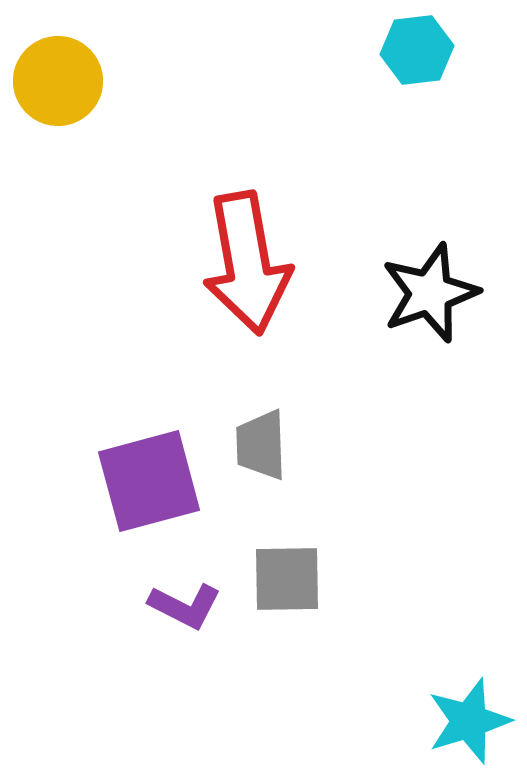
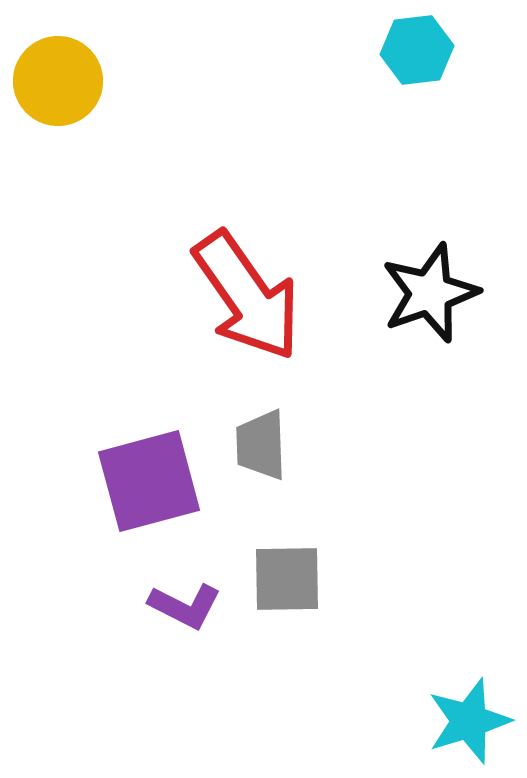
red arrow: moved 33 px down; rotated 25 degrees counterclockwise
